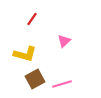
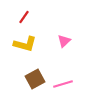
red line: moved 8 px left, 2 px up
yellow L-shape: moved 10 px up
pink line: moved 1 px right
